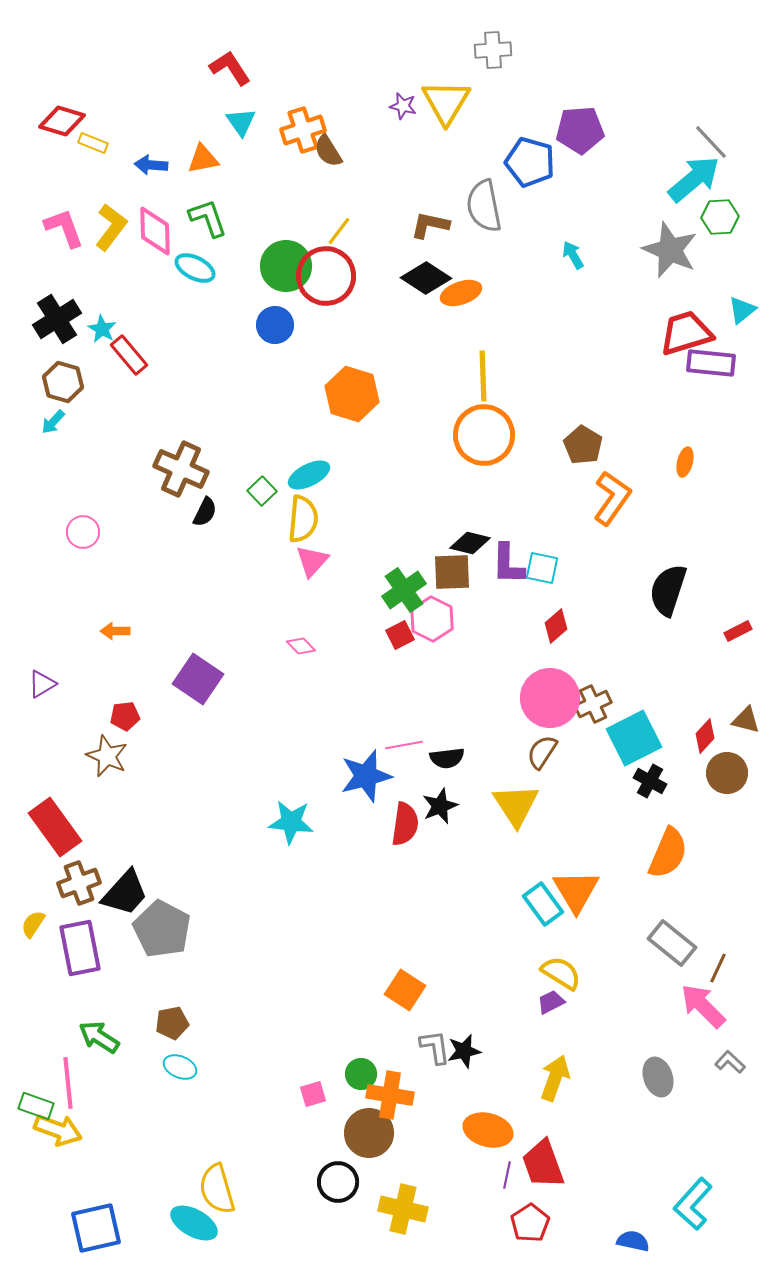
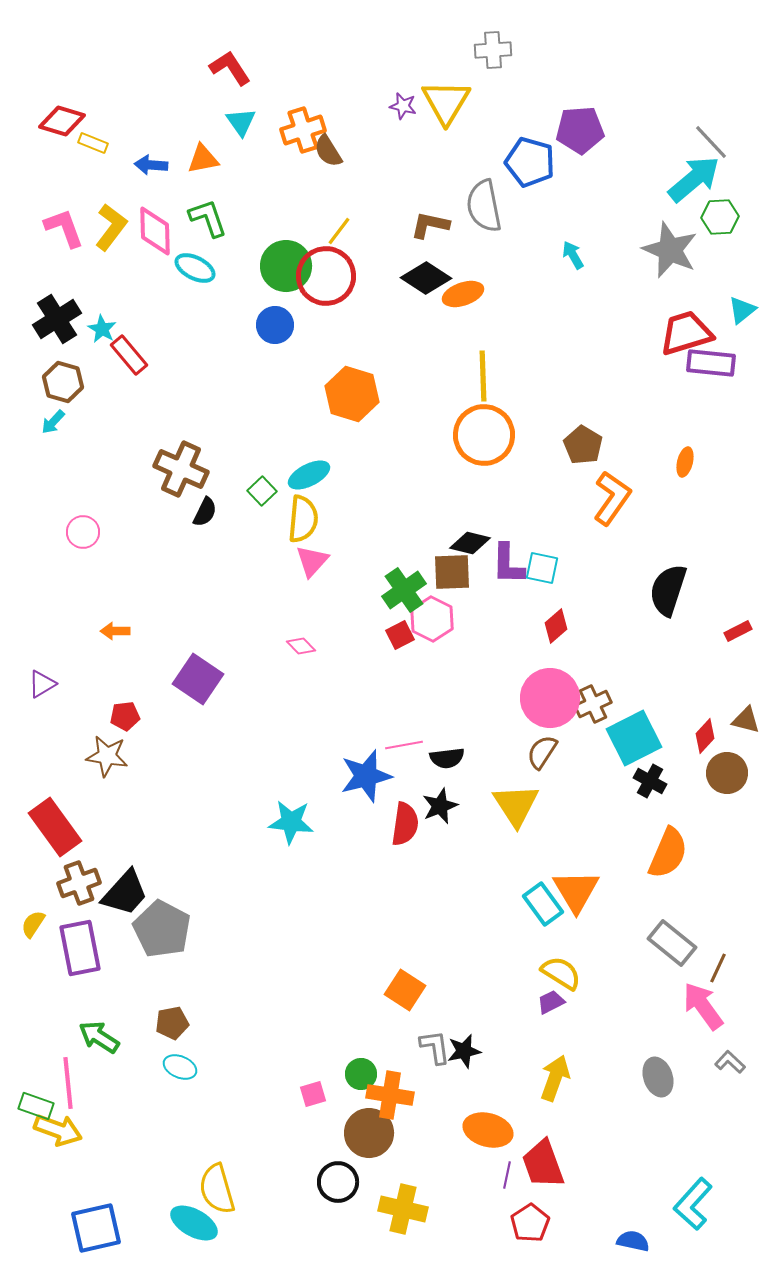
orange ellipse at (461, 293): moved 2 px right, 1 px down
brown star at (107, 756): rotated 15 degrees counterclockwise
pink arrow at (703, 1006): rotated 9 degrees clockwise
